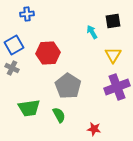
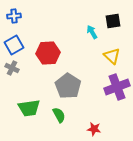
blue cross: moved 13 px left, 2 px down
yellow triangle: moved 1 px left, 1 px down; rotated 18 degrees counterclockwise
